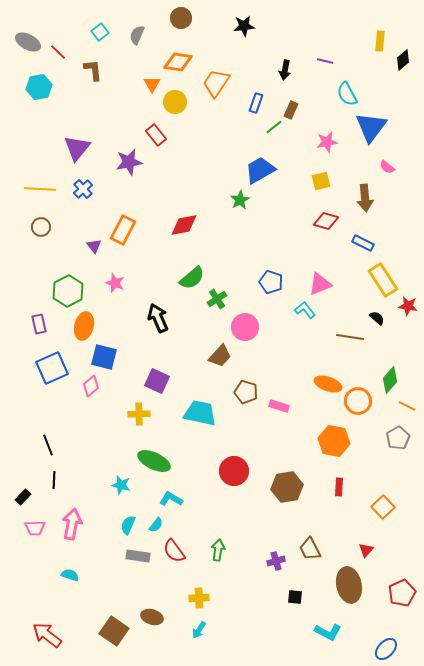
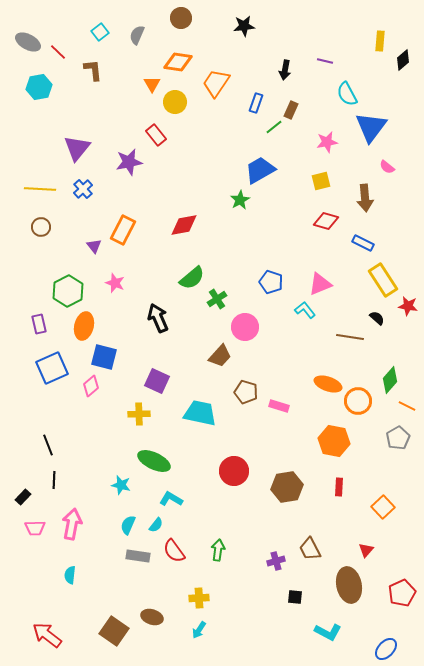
cyan semicircle at (70, 575): rotated 102 degrees counterclockwise
